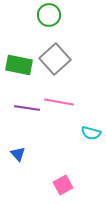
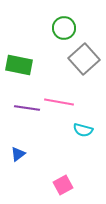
green circle: moved 15 px right, 13 px down
gray square: moved 29 px right
cyan semicircle: moved 8 px left, 3 px up
blue triangle: rotated 35 degrees clockwise
